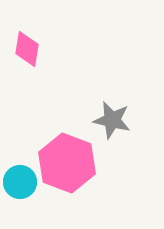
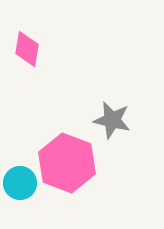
cyan circle: moved 1 px down
